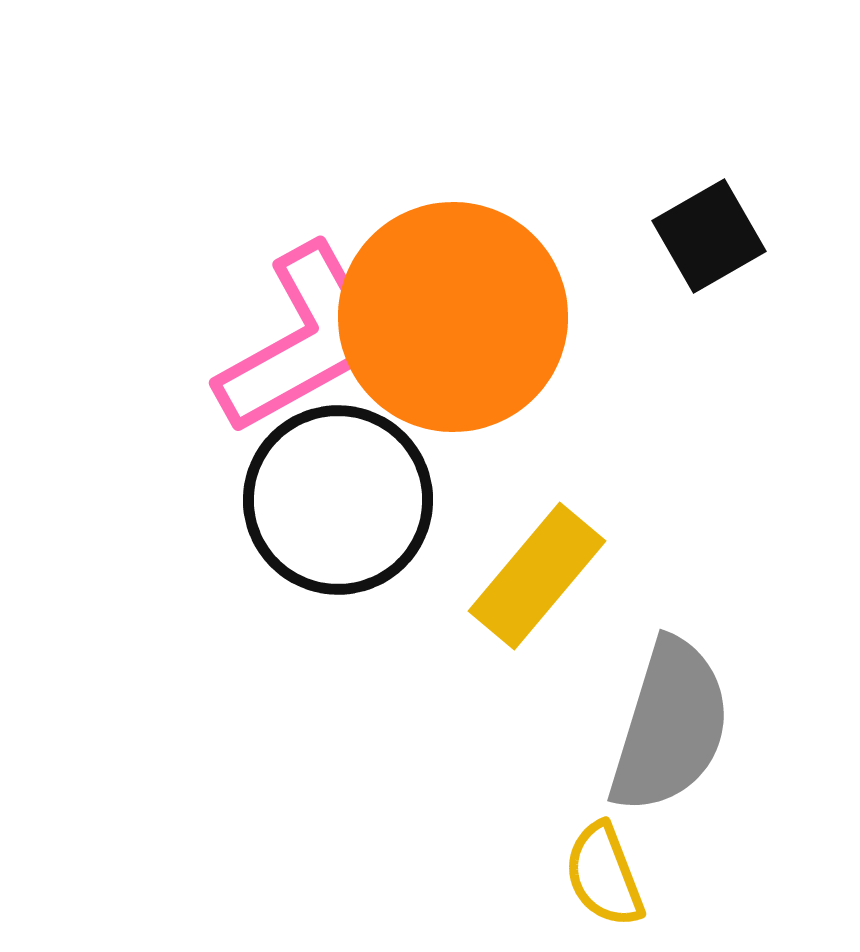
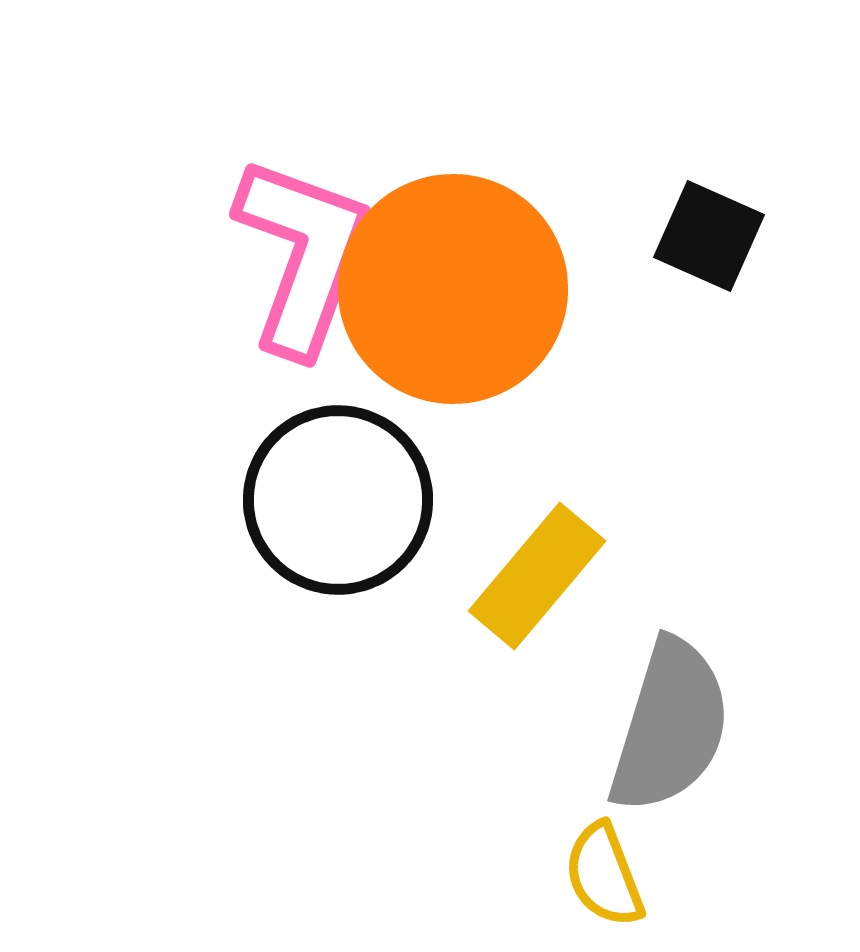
black square: rotated 36 degrees counterclockwise
orange circle: moved 28 px up
pink L-shape: moved 85 px up; rotated 41 degrees counterclockwise
